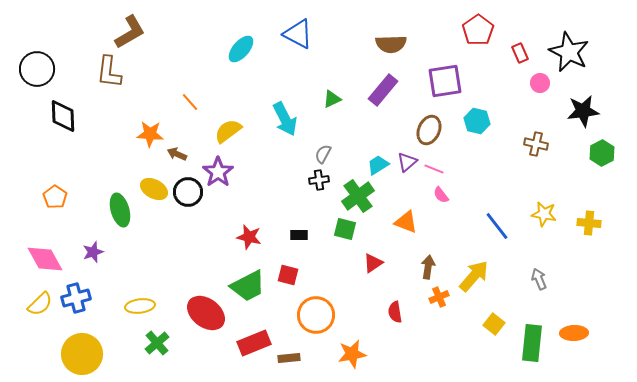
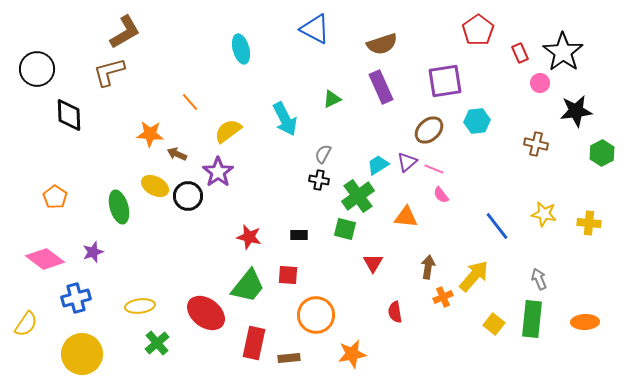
brown L-shape at (130, 32): moved 5 px left
blue triangle at (298, 34): moved 17 px right, 5 px up
brown semicircle at (391, 44): moved 9 px left; rotated 16 degrees counterclockwise
cyan ellipse at (241, 49): rotated 56 degrees counterclockwise
black star at (569, 52): moved 6 px left; rotated 9 degrees clockwise
brown L-shape at (109, 72): rotated 68 degrees clockwise
purple rectangle at (383, 90): moved 2 px left, 3 px up; rotated 64 degrees counterclockwise
black star at (583, 111): moved 7 px left
black diamond at (63, 116): moved 6 px right, 1 px up
cyan hexagon at (477, 121): rotated 20 degrees counterclockwise
brown ellipse at (429, 130): rotated 24 degrees clockwise
black cross at (319, 180): rotated 18 degrees clockwise
yellow ellipse at (154, 189): moved 1 px right, 3 px up
black circle at (188, 192): moved 4 px down
green ellipse at (120, 210): moved 1 px left, 3 px up
orange triangle at (406, 222): moved 5 px up; rotated 15 degrees counterclockwise
pink diamond at (45, 259): rotated 24 degrees counterclockwise
red triangle at (373, 263): rotated 25 degrees counterclockwise
red square at (288, 275): rotated 10 degrees counterclockwise
green trapezoid at (248, 286): rotated 24 degrees counterclockwise
orange cross at (439, 297): moved 4 px right
yellow semicircle at (40, 304): moved 14 px left, 20 px down; rotated 12 degrees counterclockwise
orange ellipse at (574, 333): moved 11 px right, 11 px up
red rectangle at (254, 343): rotated 56 degrees counterclockwise
green rectangle at (532, 343): moved 24 px up
